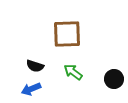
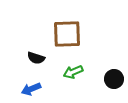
black semicircle: moved 1 px right, 8 px up
green arrow: rotated 60 degrees counterclockwise
